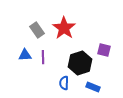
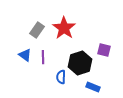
gray rectangle: rotated 70 degrees clockwise
blue triangle: rotated 40 degrees clockwise
blue semicircle: moved 3 px left, 6 px up
